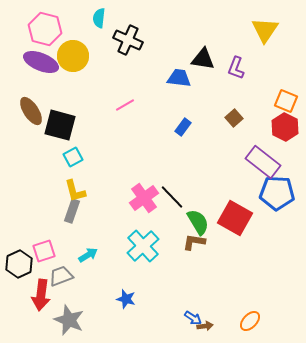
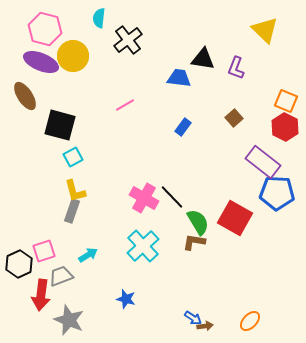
yellow triangle: rotated 20 degrees counterclockwise
black cross: rotated 28 degrees clockwise
brown ellipse: moved 6 px left, 15 px up
pink cross: rotated 24 degrees counterclockwise
